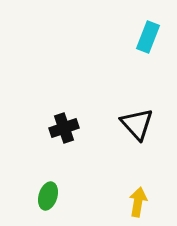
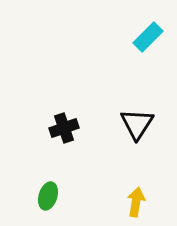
cyan rectangle: rotated 24 degrees clockwise
black triangle: rotated 15 degrees clockwise
yellow arrow: moved 2 px left
